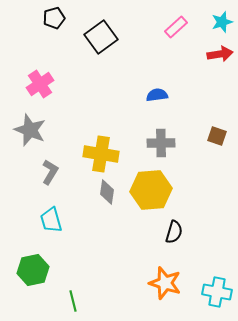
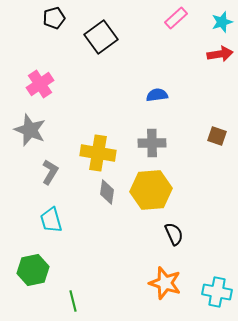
pink rectangle: moved 9 px up
gray cross: moved 9 px left
yellow cross: moved 3 px left, 1 px up
black semicircle: moved 2 px down; rotated 40 degrees counterclockwise
